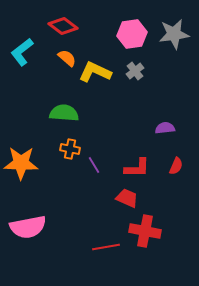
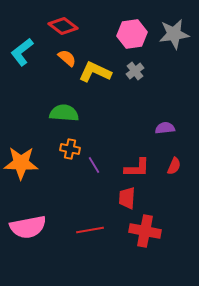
red semicircle: moved 2 px left
red trapezoid: rotated 110 degrees counterclockwise
red line: moved 16 px left, 17 px up
